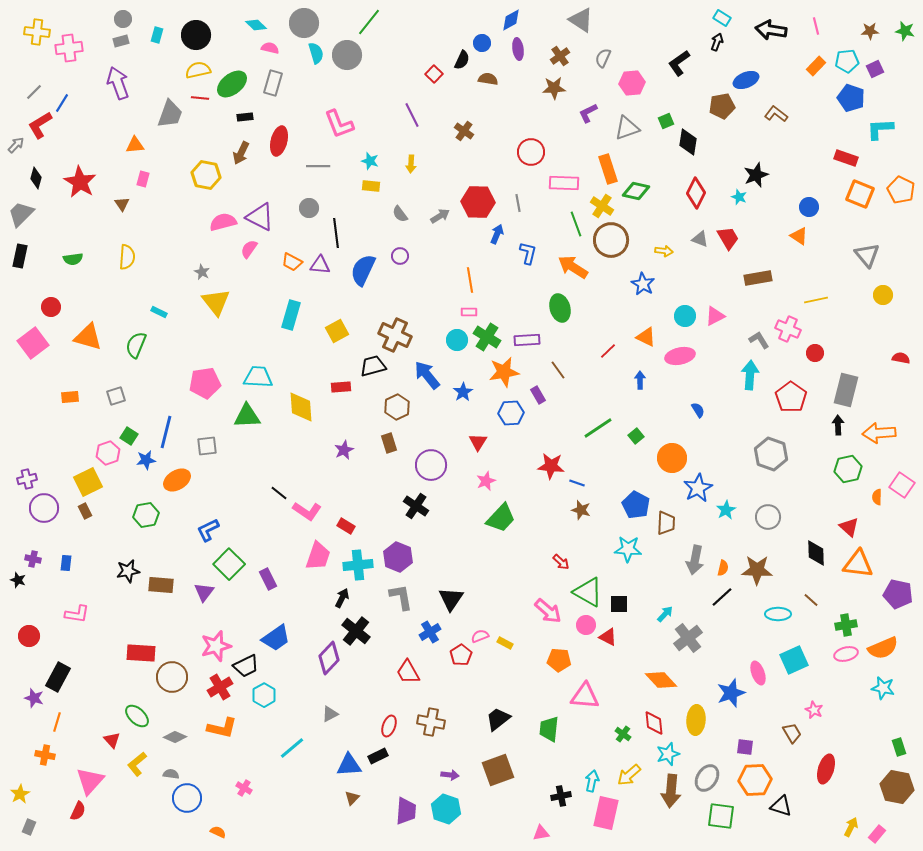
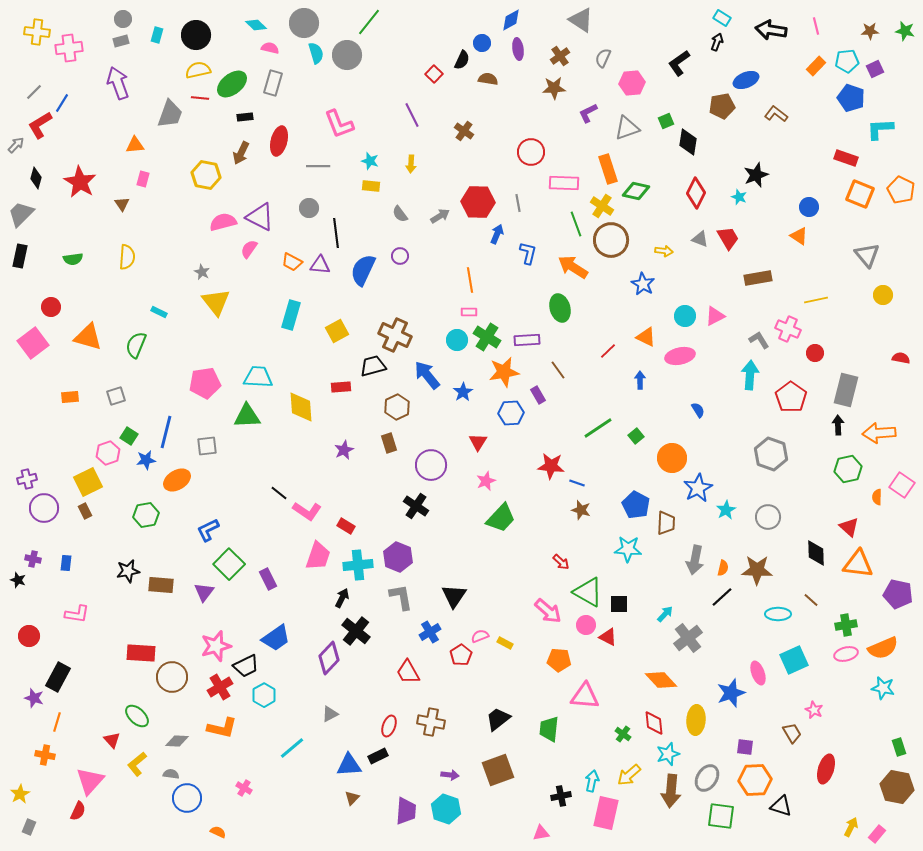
black triangle at (451, 599): moved 3 px right, 3 px up
gray diamond at (175, 737): moved 2 px right, 4 px down; rotated 20 degrees counterclockwise
